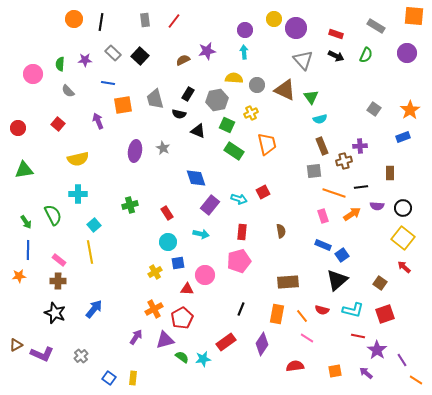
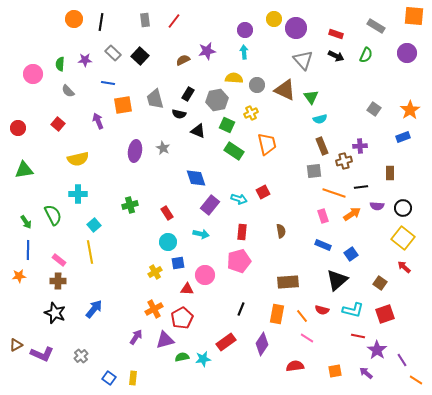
blue square at (342, 255): moved 9 px right, 1 px up
green semicircle at (182, 357): rotated 48 degrees counterclockwise
